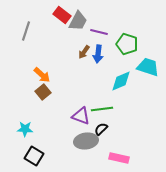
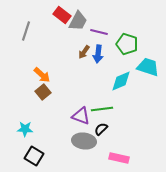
gray ellipse: moved 2 px left; rotated 15 degrees clockwise
